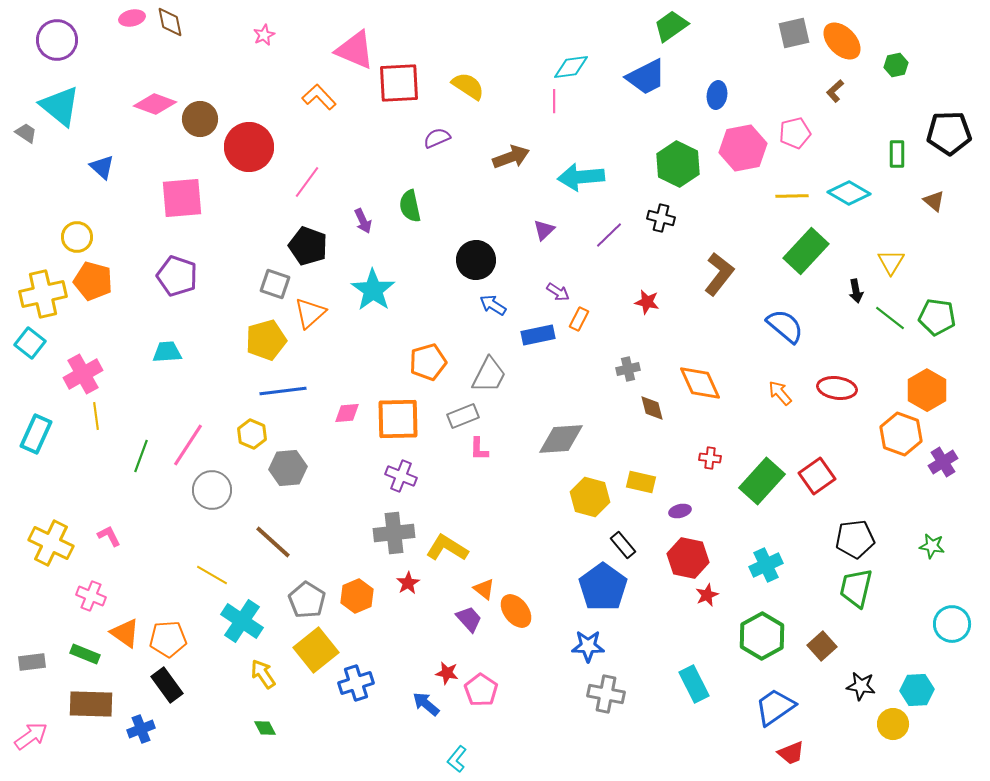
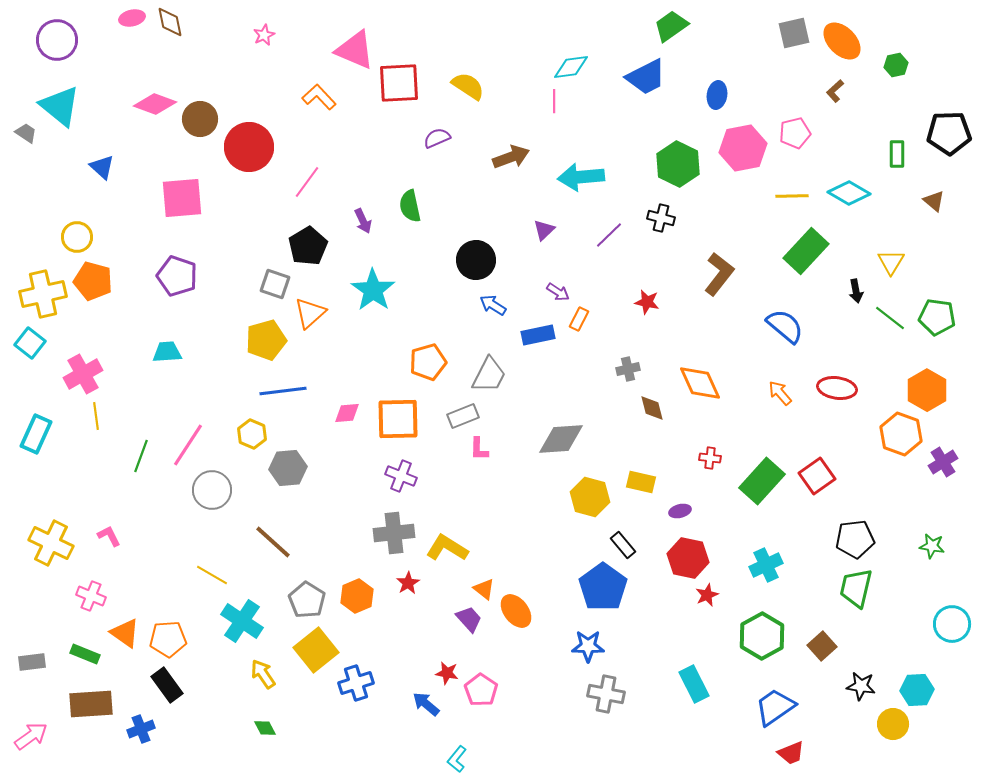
black pentagon at (308, 246): rotated 21 degrees clockwise
brown rectangle at (91, 704): rotated 6 degrees counterclockwise
